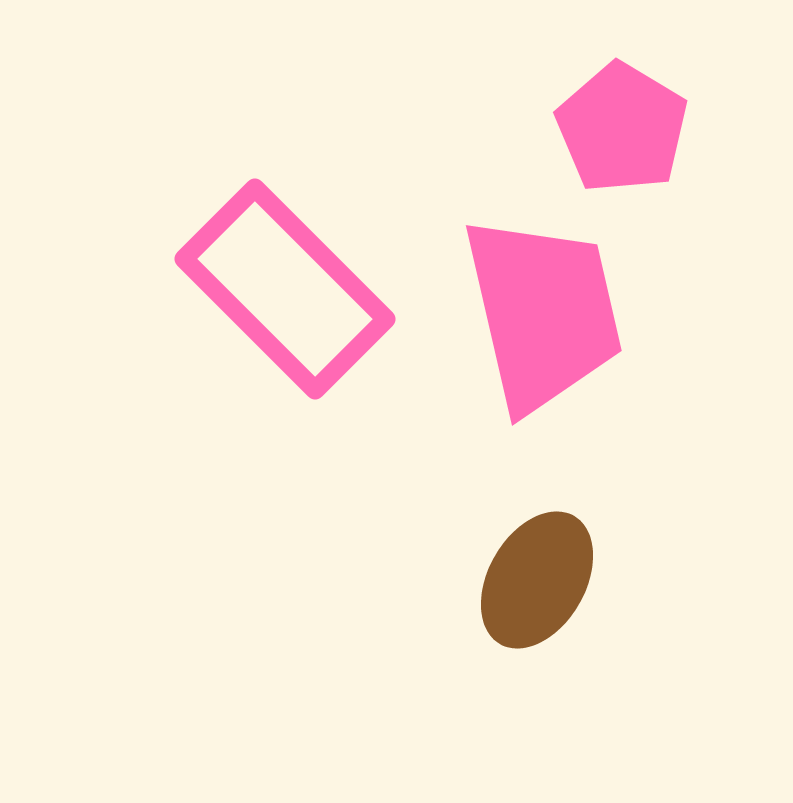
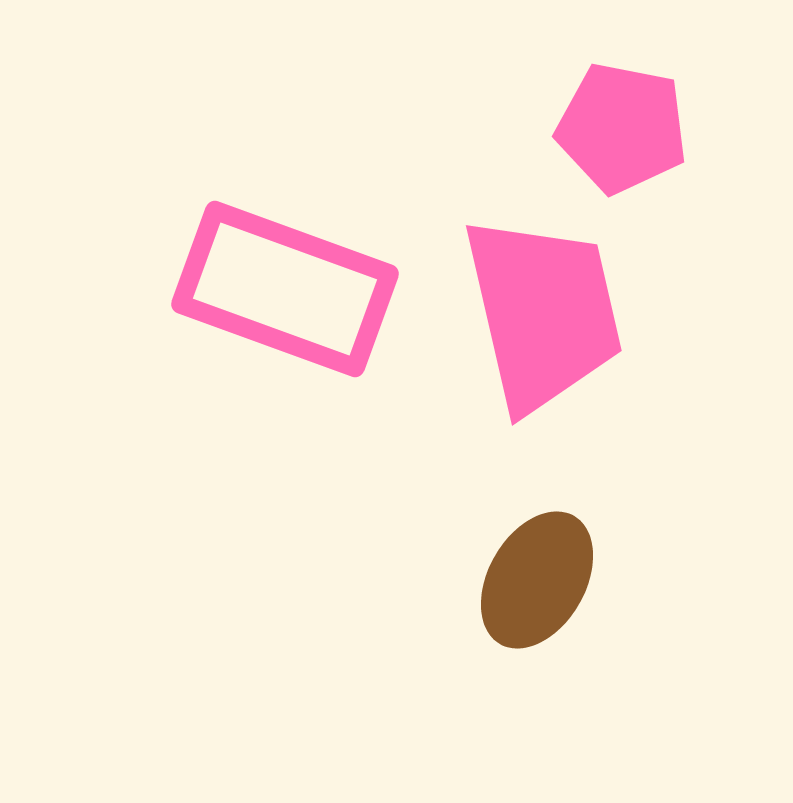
pink pentagon: rotated 20 degrees counterclockwise
pink rectangle: rotated 25 degrees counterclockwise
